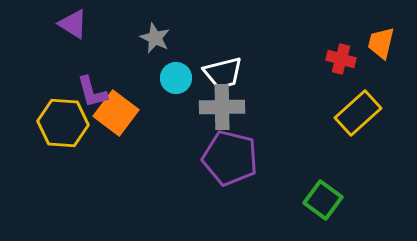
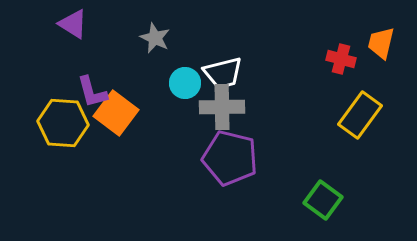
cyan circle: moved 9 px right, 5 px down
yellow rectangle: moved 2 px right, 2 px down; rotated 12 degrees counterclockwise
